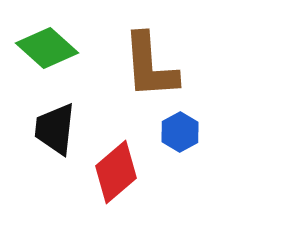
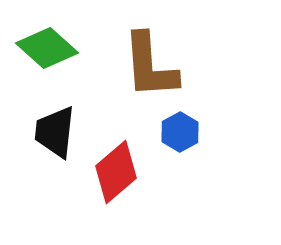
black trapezoid: moved 3 px down
